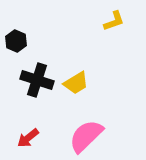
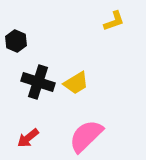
black cross: moved 1 px right, 2 px down
